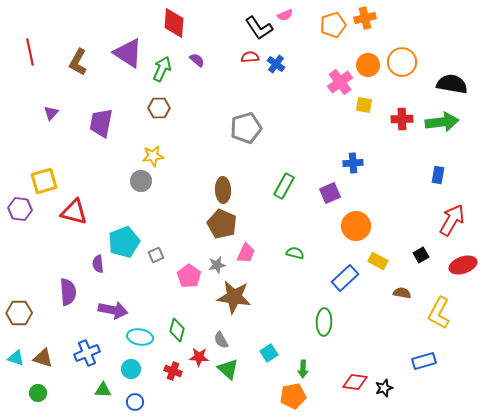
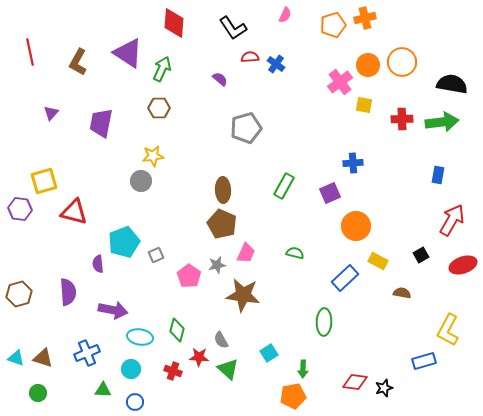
pink semicircle at (285, 15): rotated 42 degrees counterclockwise
black L-shape at (259, 28): moved 26 px left
purple semicircle at (197, 60): moved 23 px right, 19 px down
brown star at (234, 297): moved 9 px right, 2 px up
brown hexagon at (19, 313): moved 19 px up; rotated 15 degrees counterclockwise
yellow L-shape at (439, 313): moved 9 px right, 17 px down
